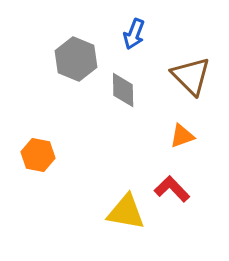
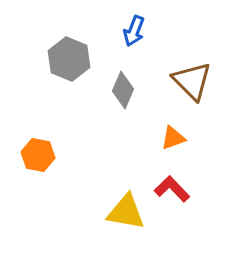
blue arrow: moved 3 px up
gray hexagon: moved 7 px left
brown triangle: moved 1 px right, 5 px down
gray diamond: rotated 24 degrees clockwise
orange triangle: moved 9 px left, 2 px down
